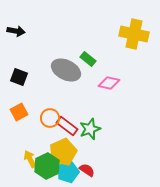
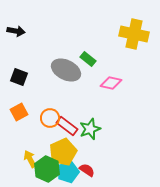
pink diamond: moved 2 px right
green hexagon: moved 3 px down; rotated 10 degrees counterclockwise
